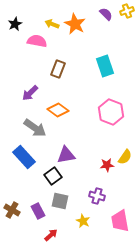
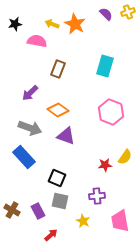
yellow cross: moved 1 px right, 1 px down
black star: rotated 16 degrees clockwise
cyan rectangle: rotated 35 degrees clockwise
gray arrow: moved 5 px left; rotated 15 degrees counterclockwise
purple triangle: moved 19 px up; rotated 30 degrees clockwise
red star: moved 2 px left
black square: moved 4 px right, 2 px down; rotated 30 degrees counterclockwise
purple cross: rotated 21 degrees counterclockwise
